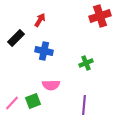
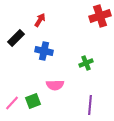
pink semicircle: moved 4 px right
purple line: moved 6 px right
